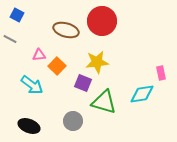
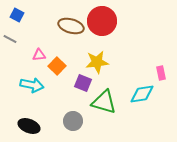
brown ellipse: moved 5 px right, 4 px up
cyan arrow: rotated 25 degrees counterclockwise
